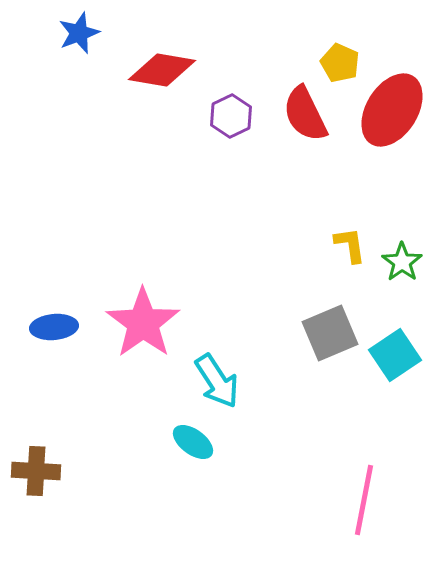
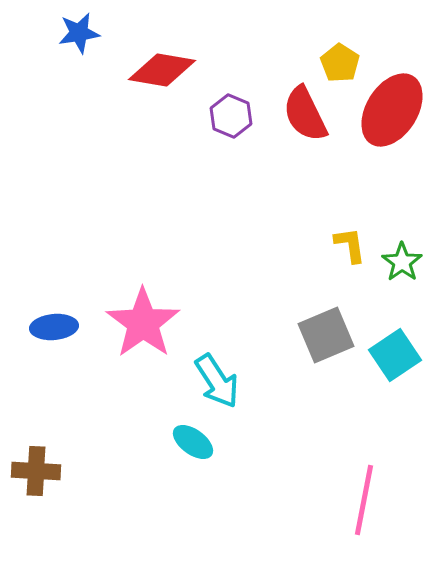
blue star: rotated 12 degrees clockwise
yellow pentagon: rotated 9 degrees clockwise
purple hexagon: rotated 12 degrees counterclockwise
gray square: moved 4 px left, 2 px down
